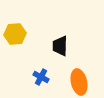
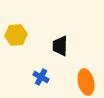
yellow hexagon: moved 1 px right, 1 px down
orange ellipse: moved 7 px right
